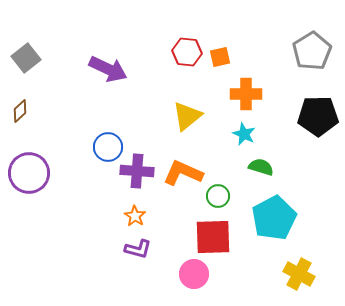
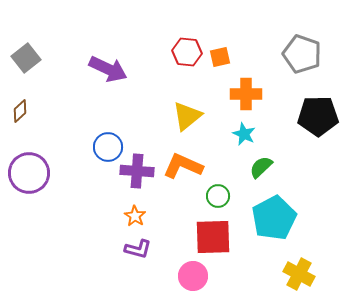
gray pentagon: moved 10 px left, 3 px down; rotated 21 degrees counterclockwise
green semicircle: rotated 60 degrees counterclockwise
orange L-shape: moved 7 px up
pink circle: moved 1 px left, 2 px down
